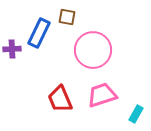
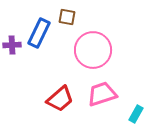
purple cross: moved 4 px up
pink trapezoid: moved 1 px up
red trapezoid: rotated 108 degrees counterclockwise
